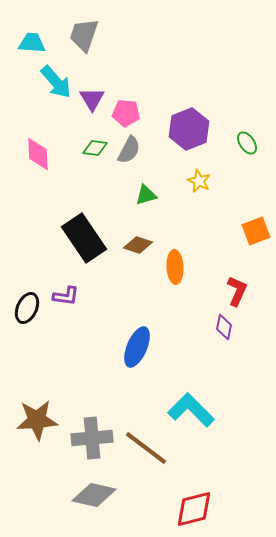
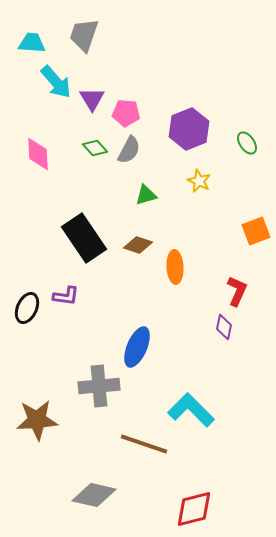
green diamond: rotated 40 degrees clockwise
gray cross: moved 7 px right, 52 px up
brown line: moved 2 px left, 4 px up; rotated 18 degrees counterclockwise
